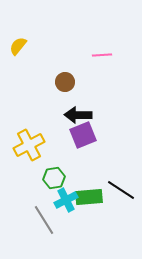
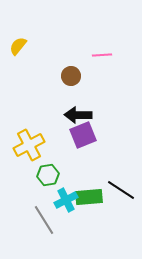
brown circle: moved 6 px right, 6 px up
green hexagon: moved 6 px left, 3 px up
